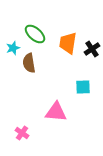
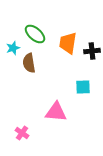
black cross: moved 2 px down; rotated 28 degrees clockwise
